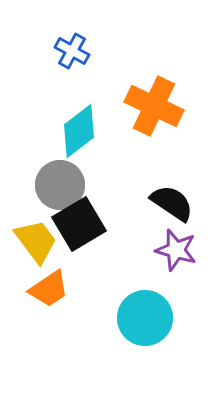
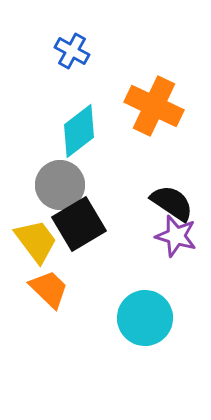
purple star: moved 14 px up
orange trapezoid: rotated 102 degrees counterclockwise
